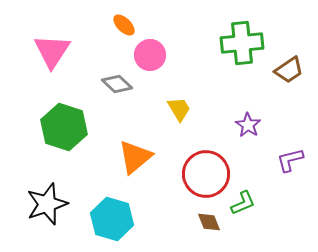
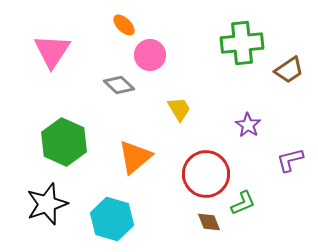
gray diamond: moved 2 px right, 1 px down
green hexagon: moved 15 px down; rotated 6 degrees clockwise
